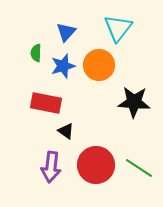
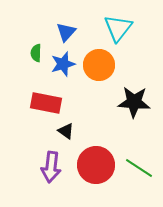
blue star: moved 2 px up
